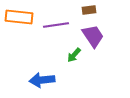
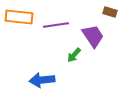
brown rectangle: moved 21 px right, 2 px down; rotated 24 degrees clockwise
